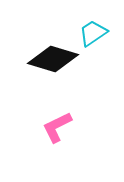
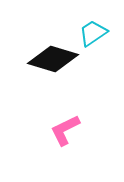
pink L-shape: moved 8 px right, 3 px down
